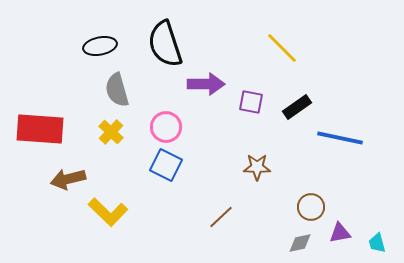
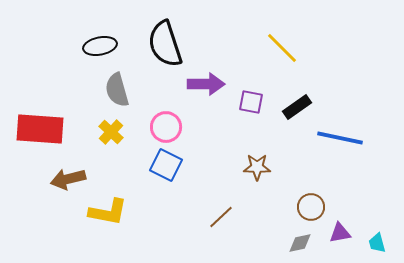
yellow L-shape: rotated 33 degrees counterclockwise
